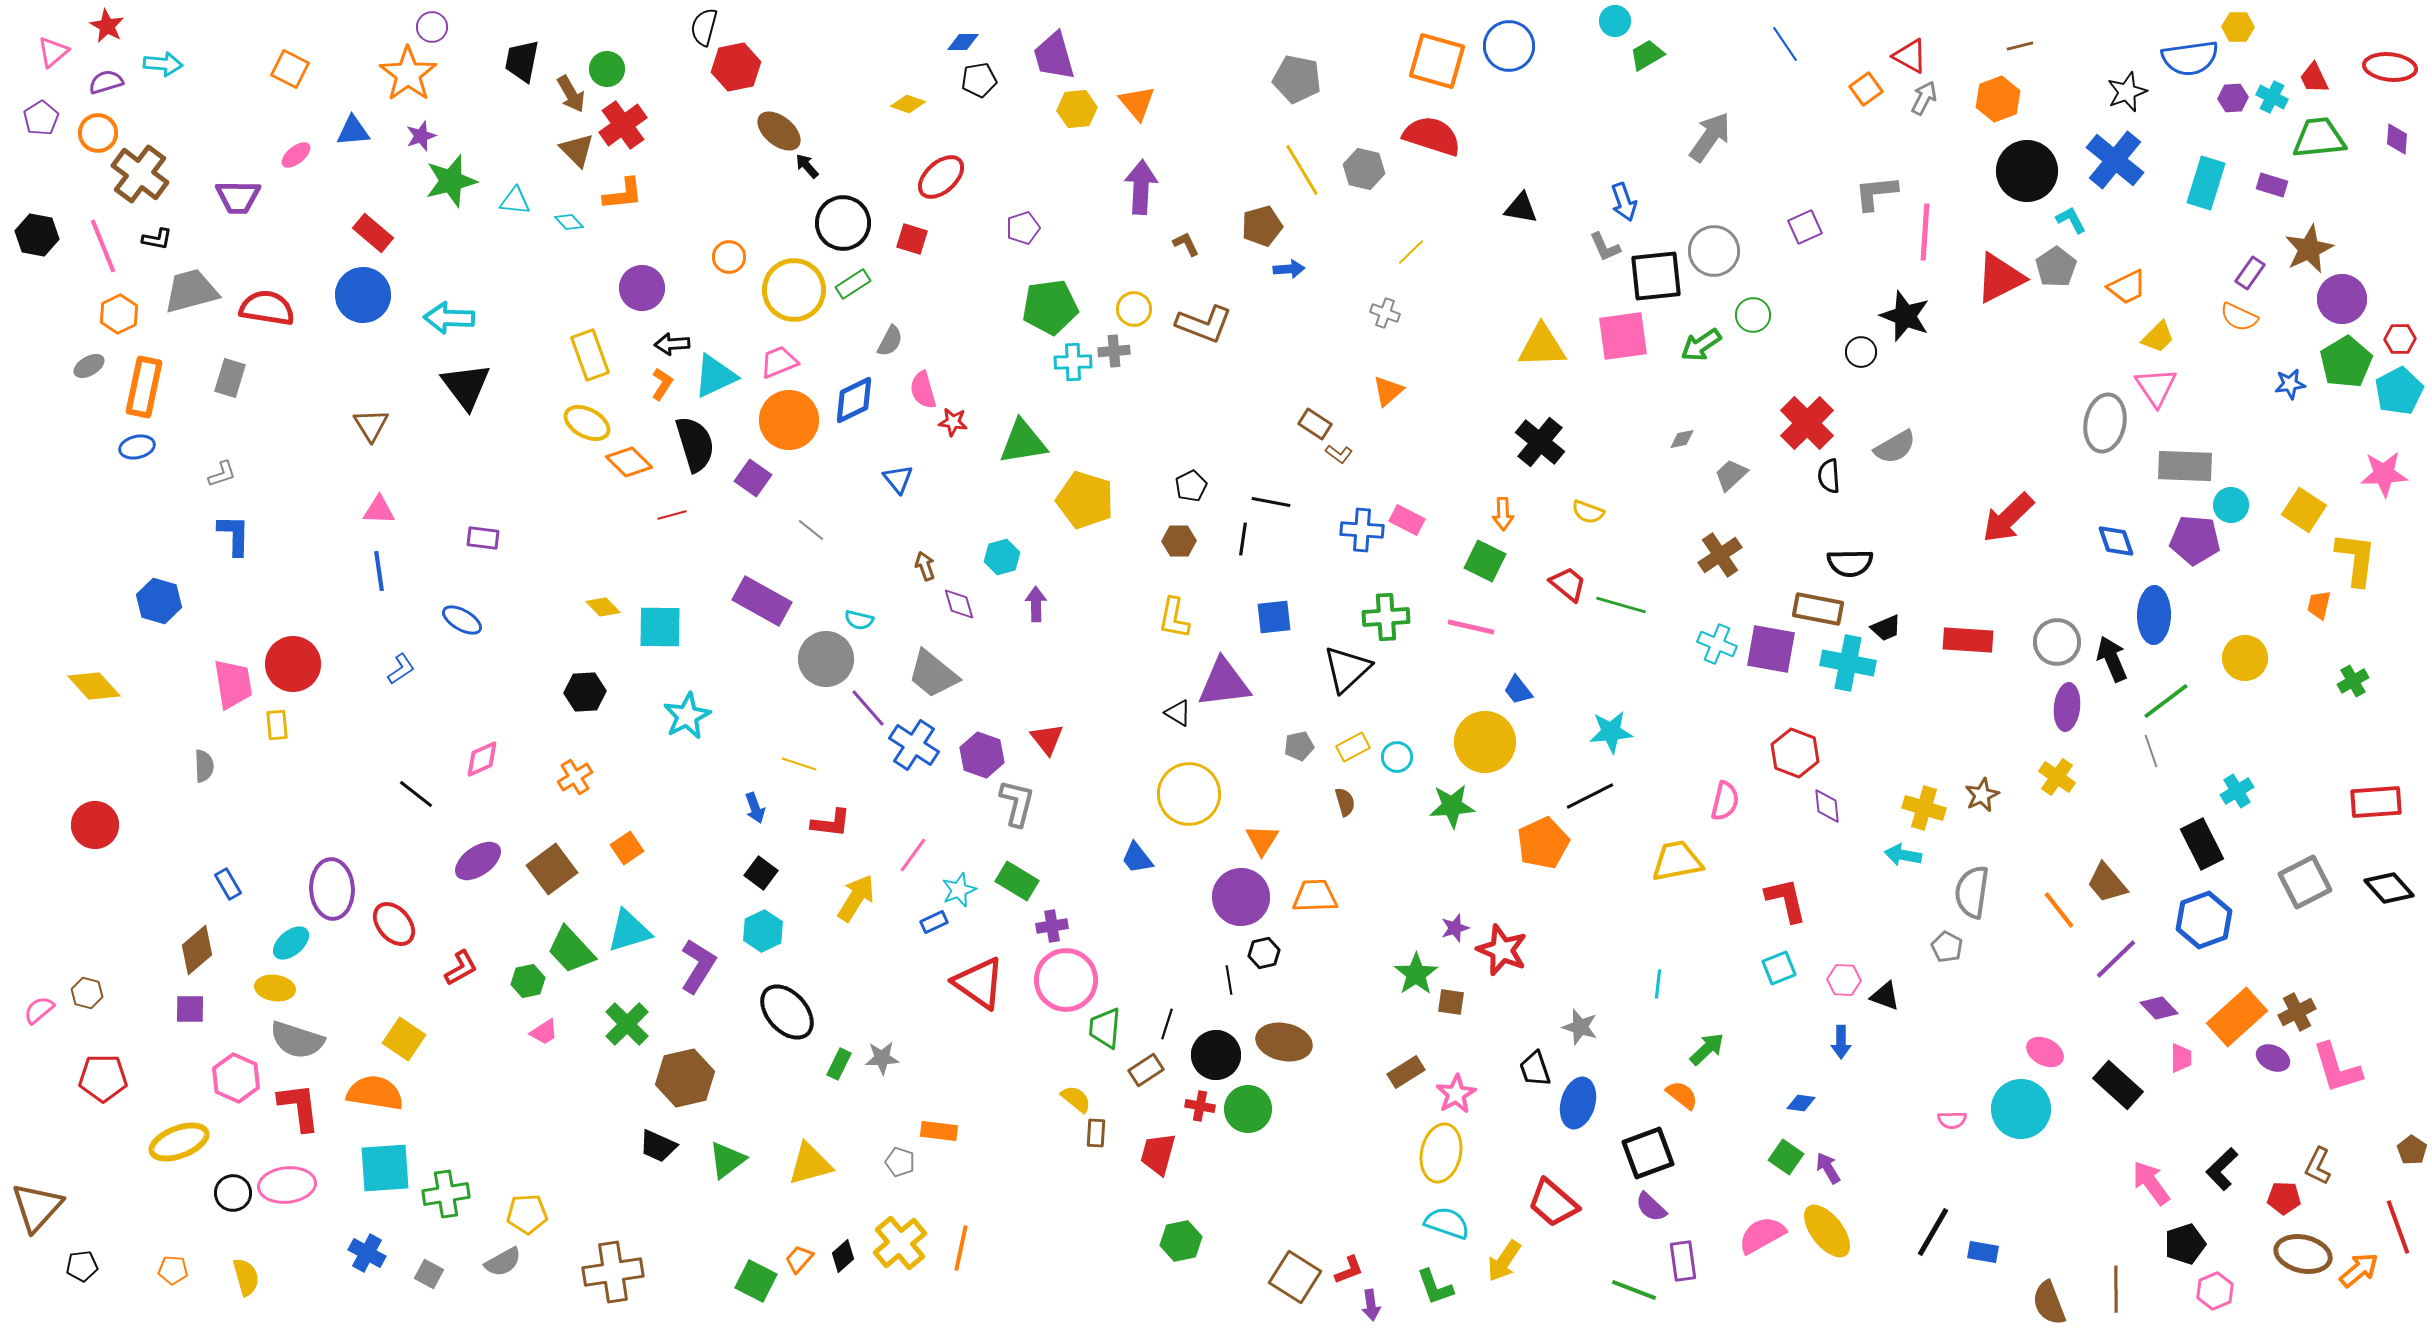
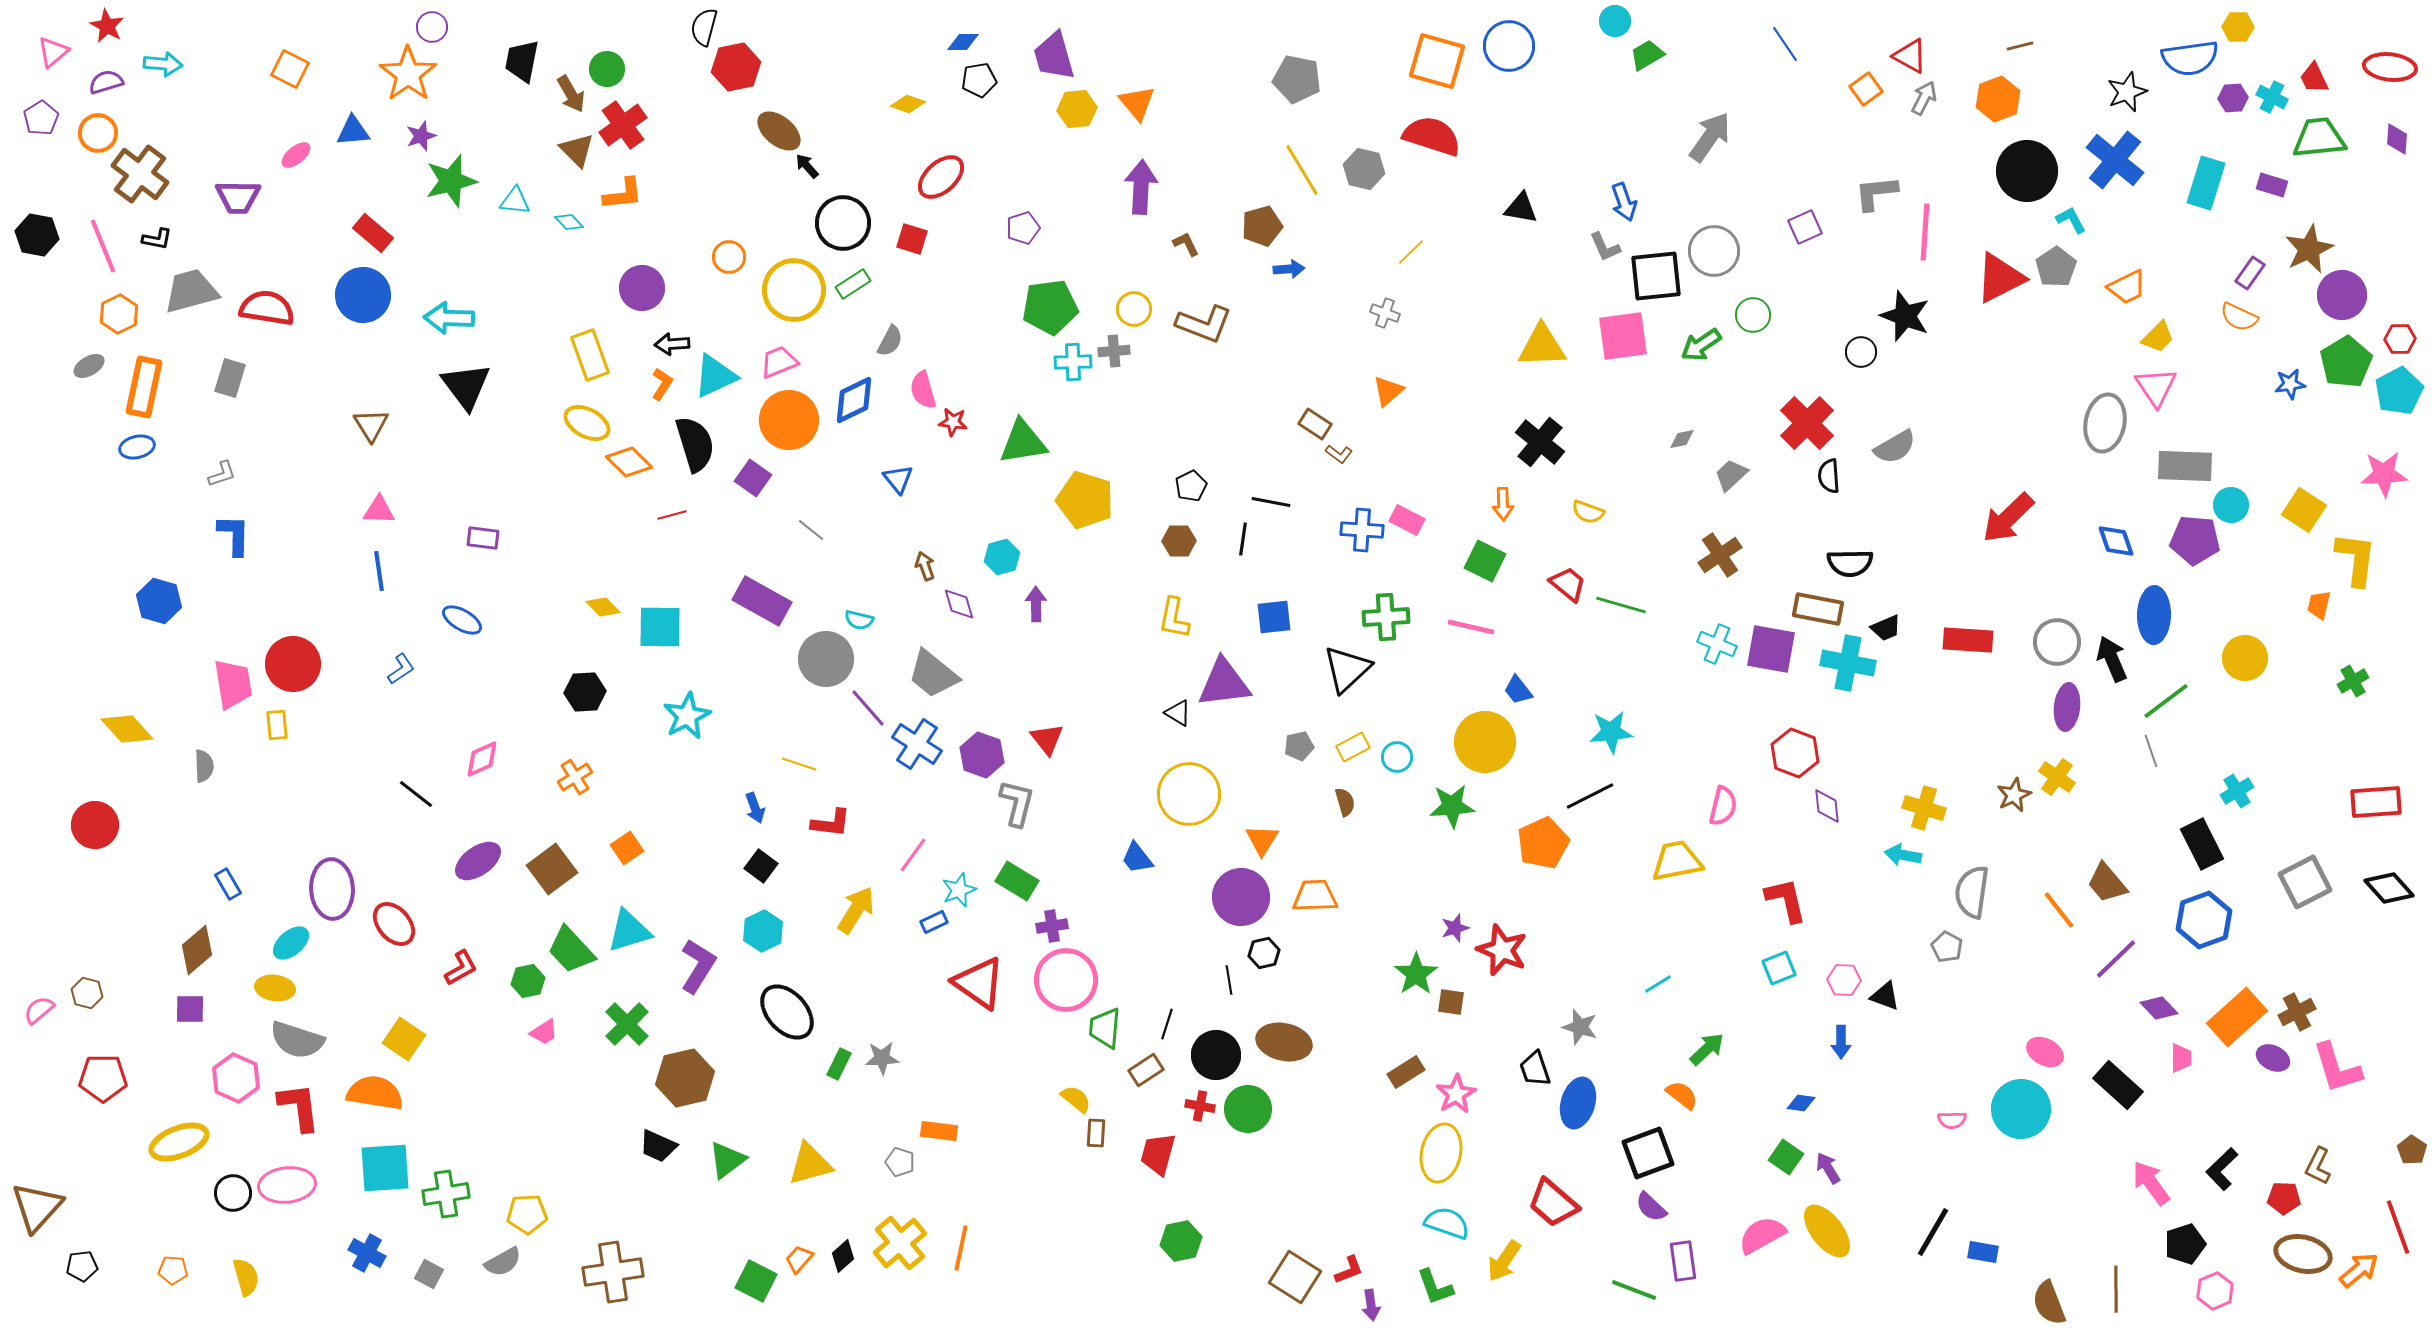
purple circle at (2342, 299): moved 4 px up
orange arrow at (1503, 514): moved 10 px up
yellow diamond at (94, 686): moved 33 px right, 43 px down
blue cross at (914, 745): moved 3 px right, 1 px up
brown star at (1982, 795): moved 32 px right
pink semicircle at (1725, 801): moved 2 px left, 5 px down
black square at (761, 873): moved 7 px up
yellow arrow at (856, 898): moved 12 px down
cyan line at (1658, 984): rotated 52 degrees clockwise
